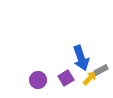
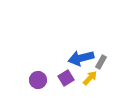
blue arrow: rotated 95 degrees clockwise
gray rectangle: moved 8 px up; rotated 32 degrees counterclockwise
